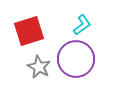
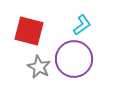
red square: rotated 32 degrees clockwise
purple circle: moved 2 px left
